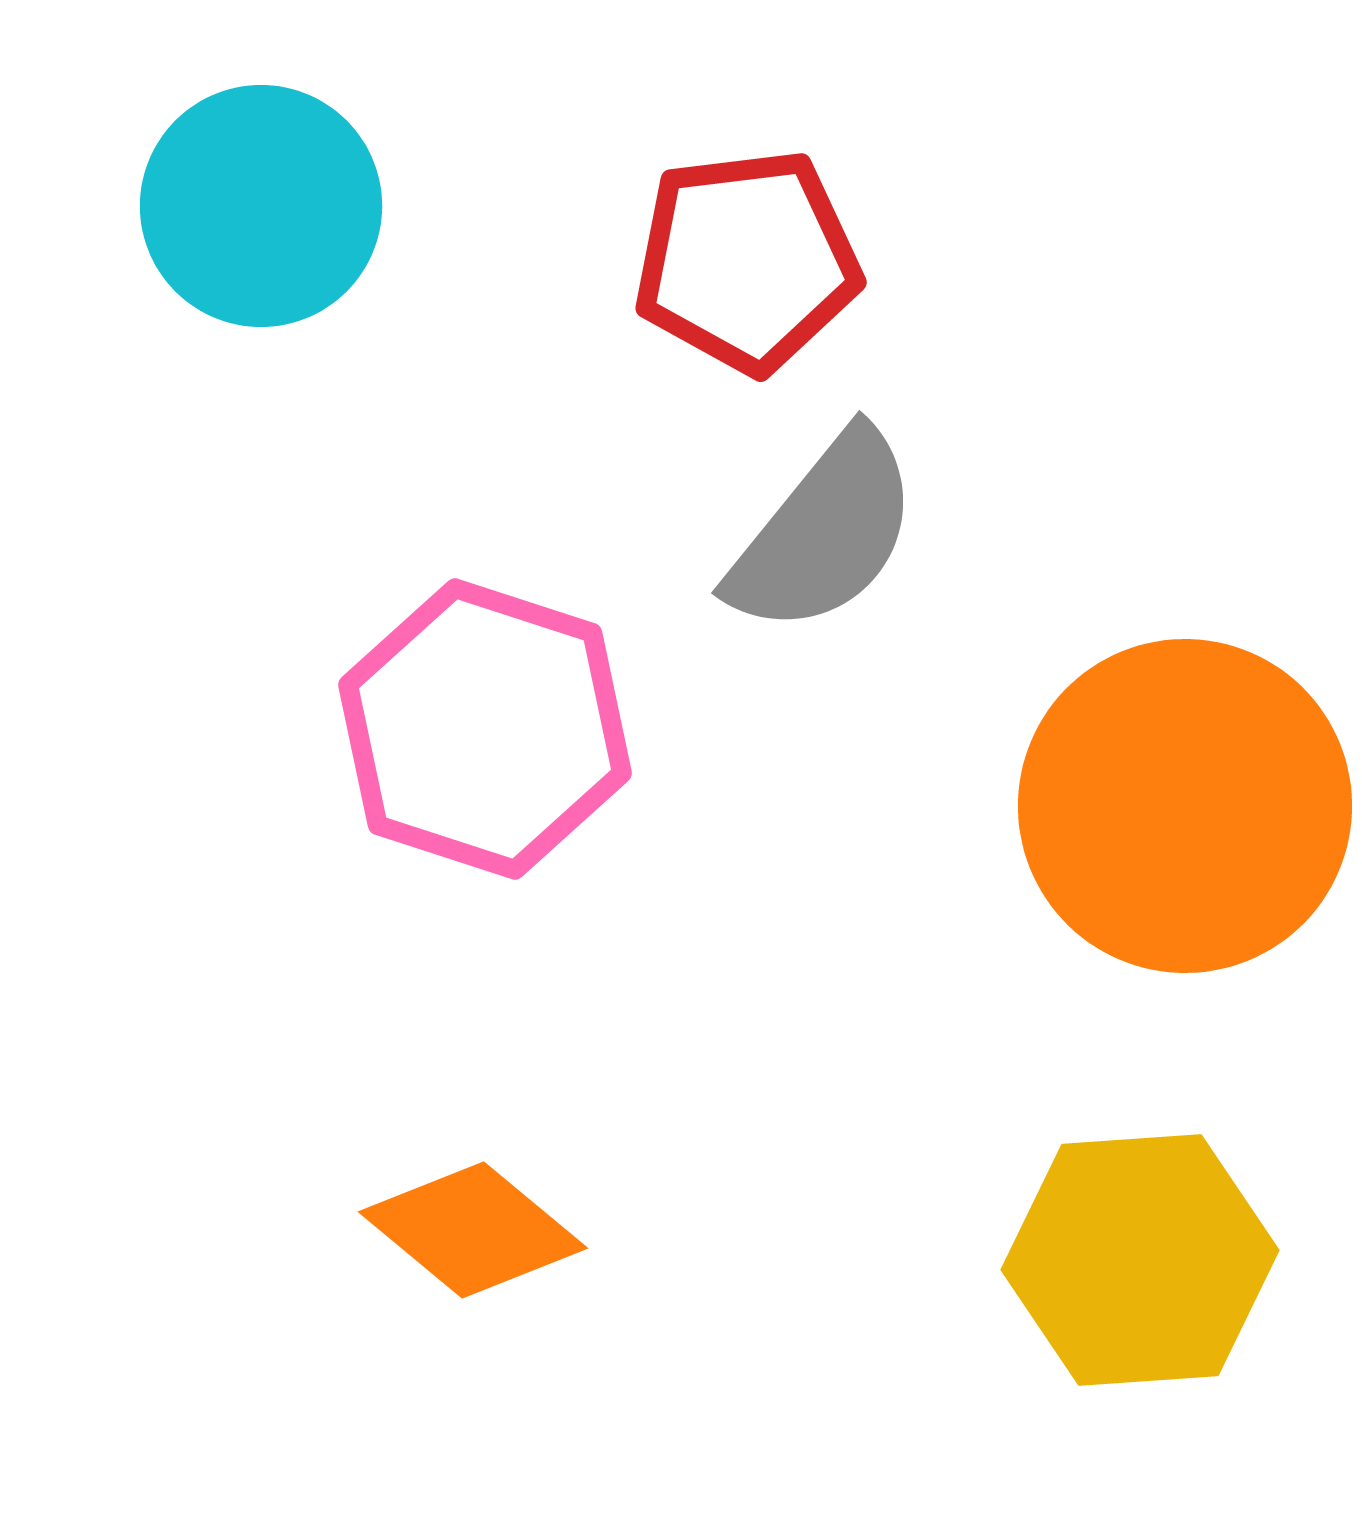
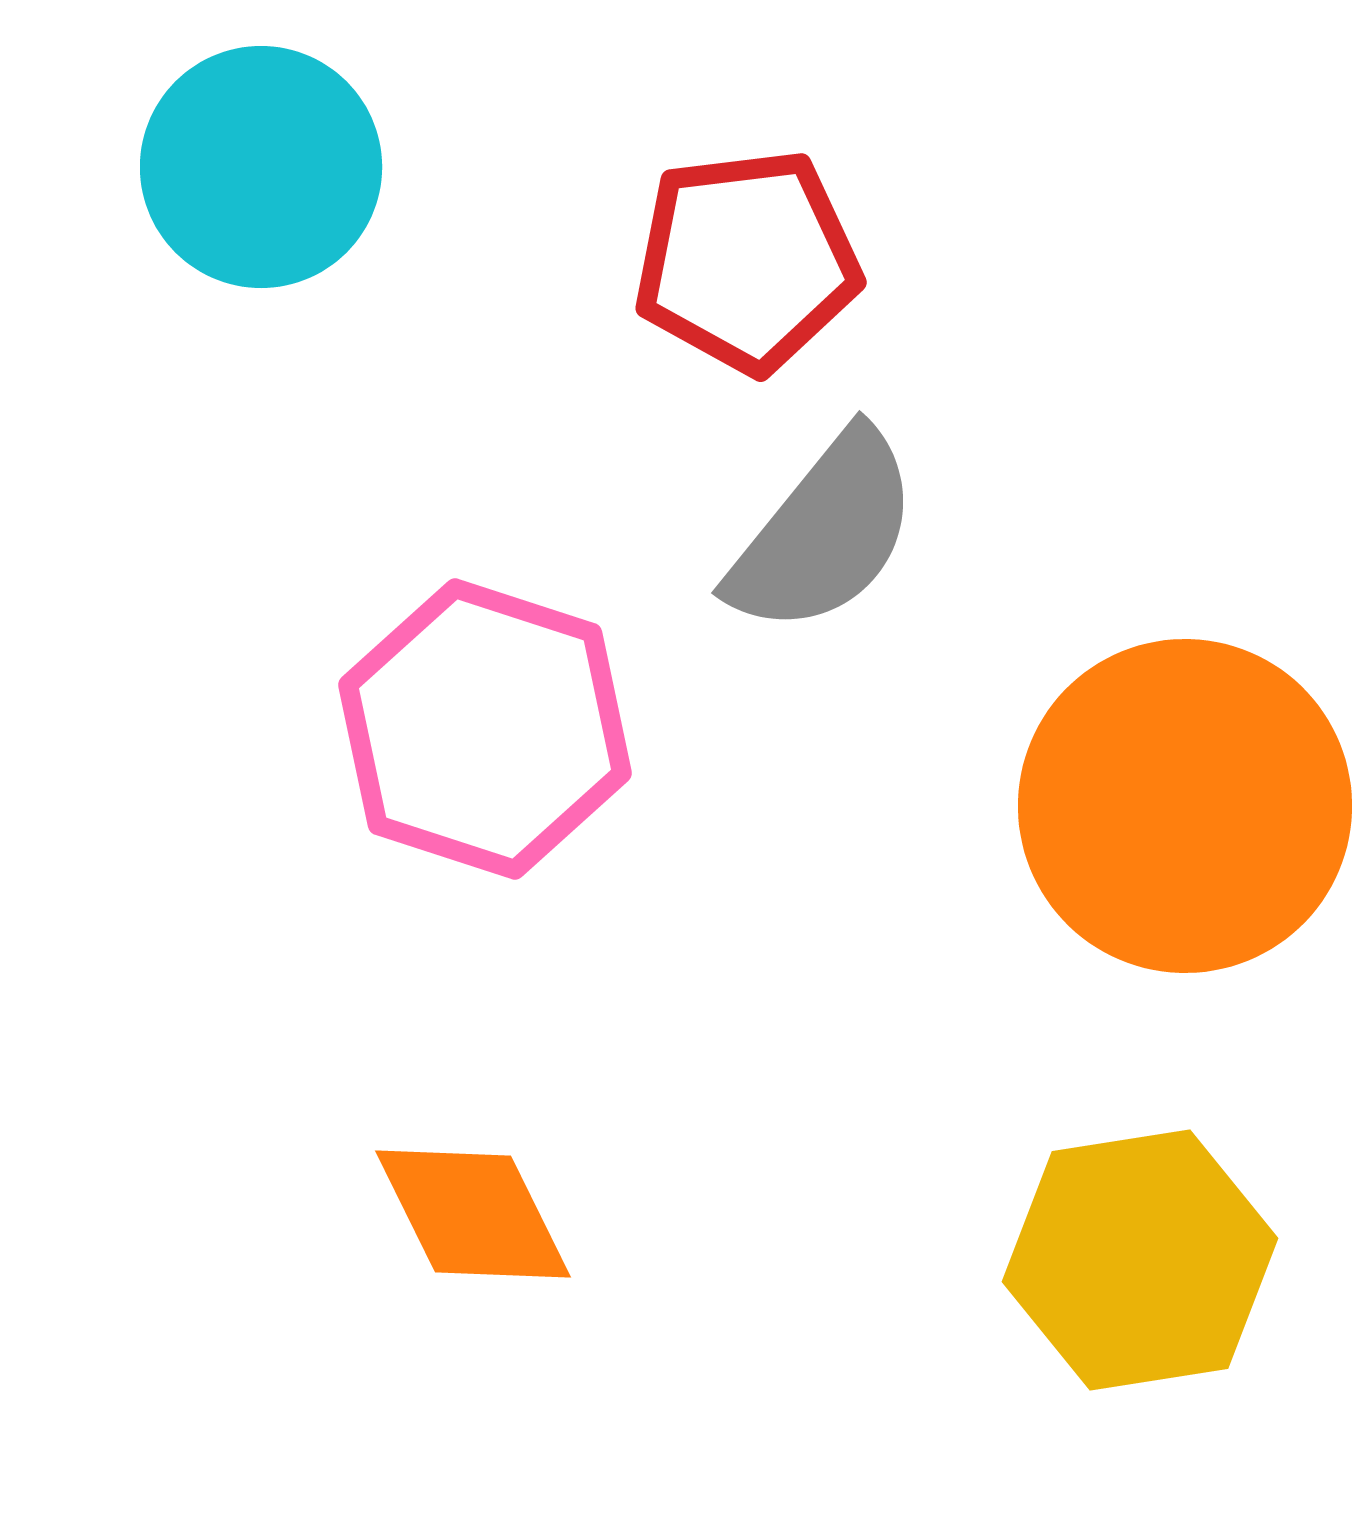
cyan circle: moved 39 px up
orange diamond: moved 16 px up; rotated 24 degrees clockwise
yellow hexagon: rotated 5 degrees counterclockwise
